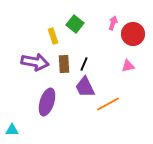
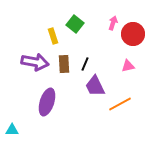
black line: moved 1 px right
purple trapezoid: moved 10 px right, 1 px up
orange line: moved 12 px right
